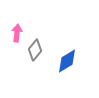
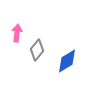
gray diamond: moved 2 px right
